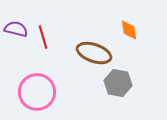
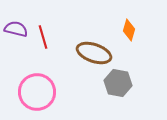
orange diamond: rotated 25 degrees clockwise
